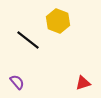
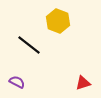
black line: moved 1 px right, 5 px down
purple semicircle: rotated 21 degrees counterclockwise
